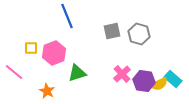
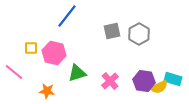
blue line: rotated 60 degrees clockwise
gray hexagon: rotated 15 degrees clockwise
pink hexagon: rotated 25 degrees counterclockwise
pink cross: moved 12 px left, 7 px down
cyan rectangle: rotated 24 degrees counterclockwise
yellow semicircle: moved 3 px down
orange star: rotated 21 degrees counterclockwise
